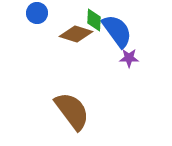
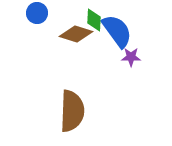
purple star: moved 2 px right, 1 px up
brown semicircle: rotated 39 degrees clockwise
